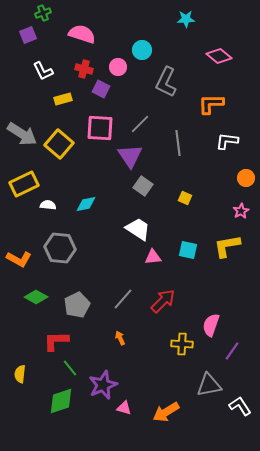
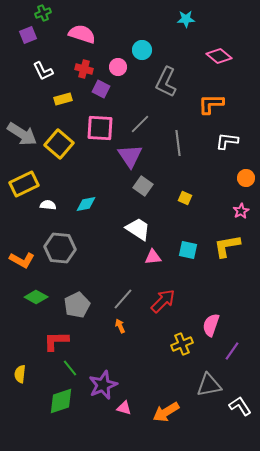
orange L-shape at (19, 259): moved 3 px right, 1 px down
orange arrow at (120, 338): moved 12 px up
yellow cross at (182, 344): rotated 25 degrees counterclockwise
